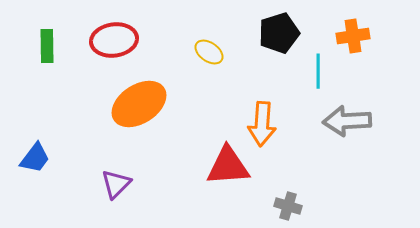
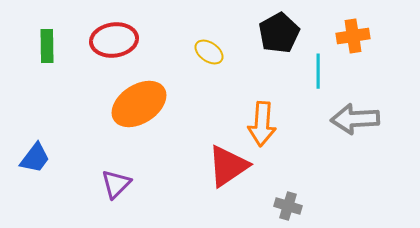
black pentagon: rotated 12 degrees counterclockwise
gray arrow: moved 8 px right, 2 px up
red triangle: rotated 30 degrees counterclockwise
